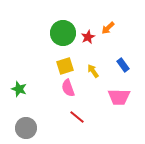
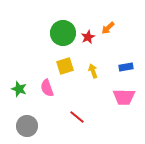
blue rectangle: moved 3 px right, 2 px down; rotated 64 degrees counterclockwise
yellow arrow: rotated 16 degrees clockwise
pink semicircle: moved 21 px left
pink trapezoid: moved 5 px right
gray circle: moved 1 px right, 2 px up
